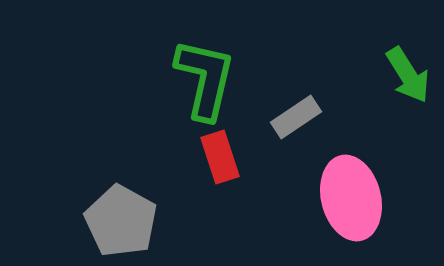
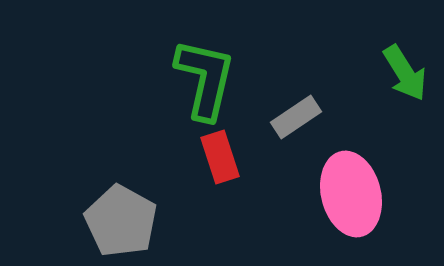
green arrow: moved 3 px left, 2 px up
pink ellipse: moved 4 px up
